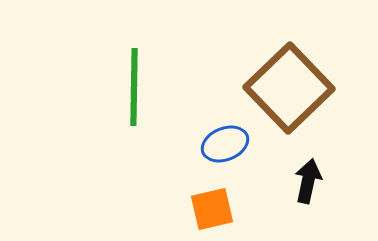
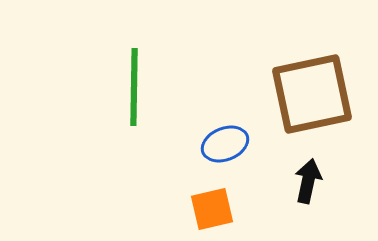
brown square: moved 23 px right, 6 px down; rotated 32 degrees clockwise
